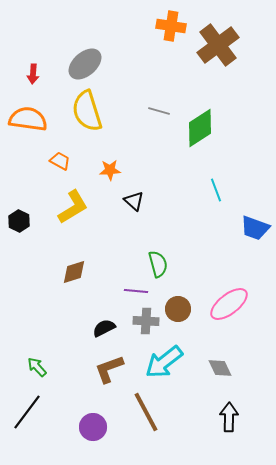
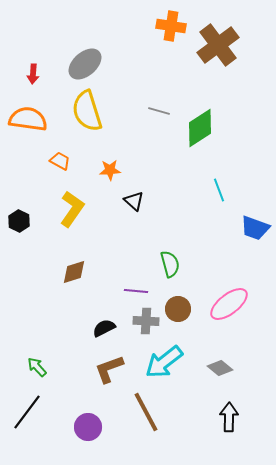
cyan line: moved 3 px right
yellow L-shape: moved 1 px left, 2 px down; rotated 24 degrees counterclockwise
green semicircle: moved 12 px right
gray diamond: rotated 25 degrees counterclockwise
purple circle: moved 5 px left
